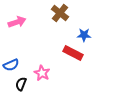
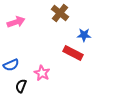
pink arrow: moved 1 px left
black semicircle: moved 2 px down
